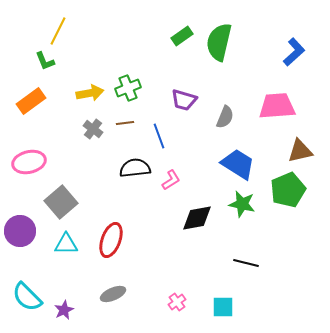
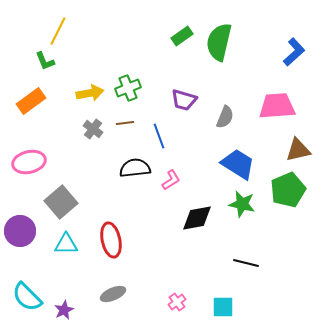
brown triangle: moved 2 px left, 1 px up
red ellipse: rotated 32 degrees counterclockwise
